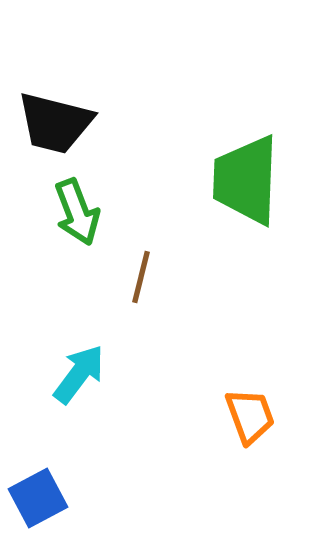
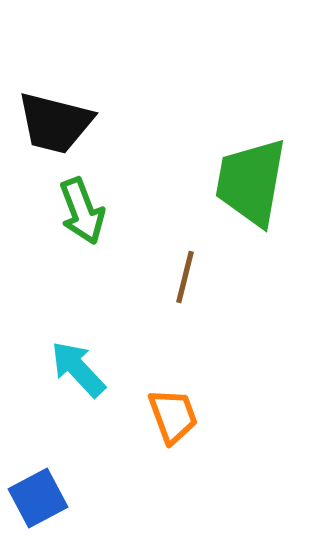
green trapezoid: moved 5 px right, 2 px down; rotated 8 degrees clockwise
green arrow: moved 5 px right, 1 px up
brown line: moved 44 px right
cyan arrow: moved 1 px left, 5 px up; rotated 80 degrees counterclockwise
orange trapezoid: moved 77 px left
